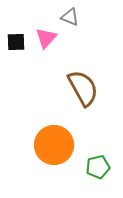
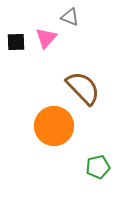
brown semicircle: rotated 15 degrees counterclockwise
orange circle: moved 19 px up
